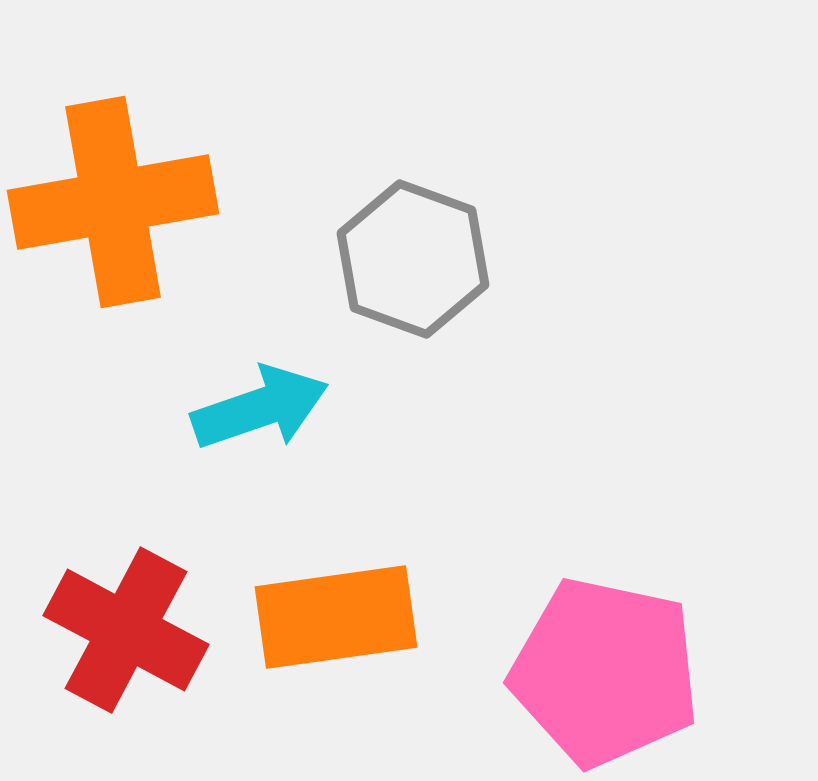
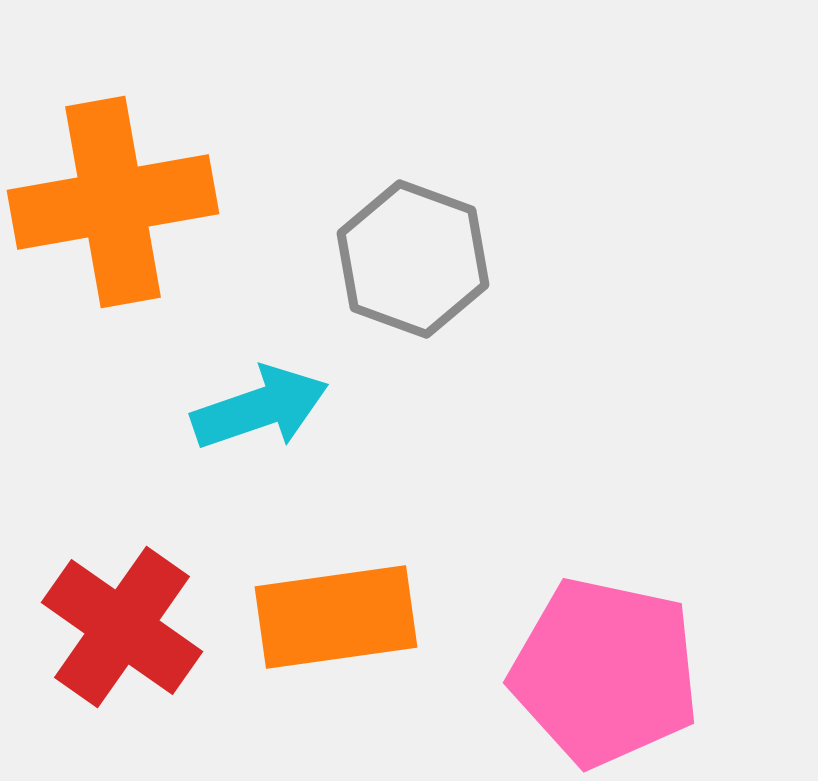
red cross: moved 4 px left, 3 px up; rotated 7 degrees clockwise
